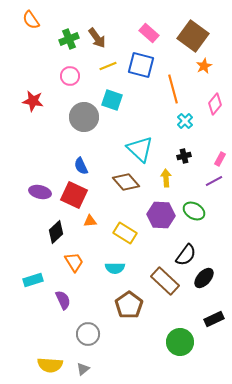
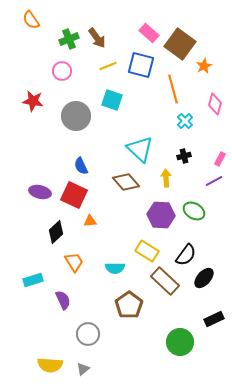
brown square at (193, 36): moved 13 px left, 8 px down
pink circle at (70, 76): moved 8 px left, 5 px up
pink diamond at (215, 104): rotated 25 degrees counterclockwise
gray circle at (84, 117): moved 8 px left, 1 px up
yellow rectangle at (125, 233): moved 22 px right, 18 px down
